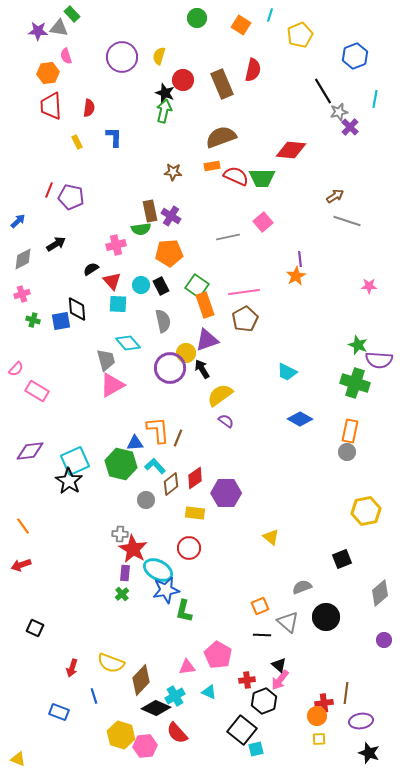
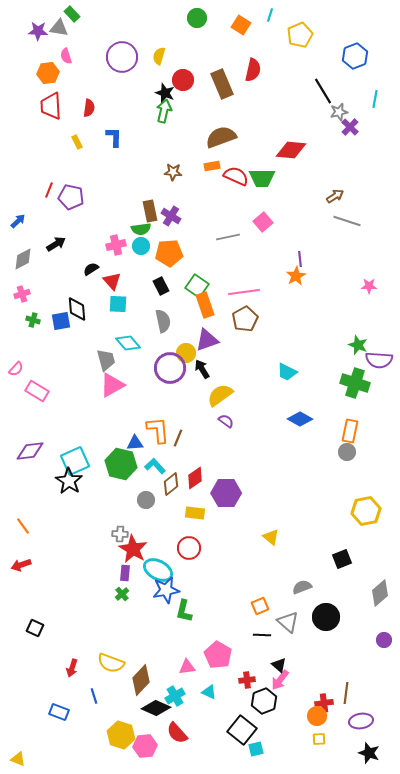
cyan circle at (141, 285): moved 39 px up
